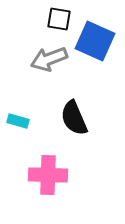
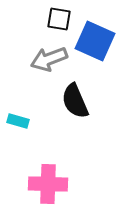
black semicircle: moved 1 px right, 17 px up
pink cross: moved 9 px down
